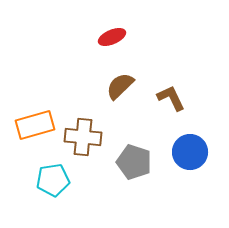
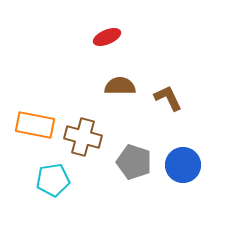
red ellipse: moved 5 px left
brown semicircle: rotated 44 degrees clockwise
brown L-shape: moved 3 px left
orange rectangle: rotated 27 degrees clockwise
brown cross: rotated 9 degrees clockwise
blue circle: moved 7 px left, 13 px down
